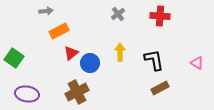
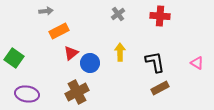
black L-shape: moved 1 px right, 2 px down
